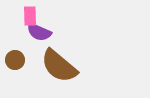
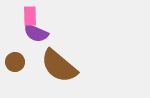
purple semicircle: moved 3 px left, 1 px down
brown circle: moved 2 px down
